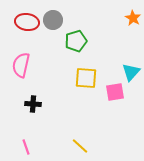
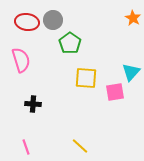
green pentagon: moved 6 px left, 2 px down; rotated 20 degrees counterclockwise
pink semicircle: moved 5 px up; rotated 150 degrees clockwise
